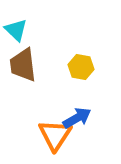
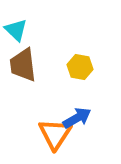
yellow hexagon: moved 1 px left
orange triangle: moved 1 px up
